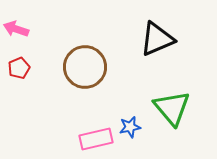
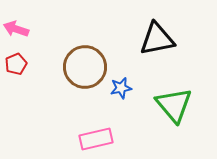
black triangle: rotated 12 degrees clockwise
red pentagon: moved 3 px left, 4 px up
green triangle: moved 2 px right, 3 px up
blue star: moved 9 px left, 39 px up
